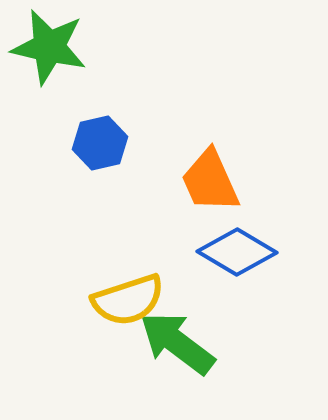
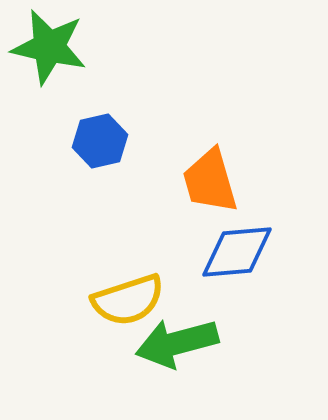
blue hexagon: moved 2 px up
orange trapezoid: rotated 8 degrees clockwise
blue diamond: rotated 36 degrees counterclockwise
green arrow: rotated 52 degrees counterclockwise
